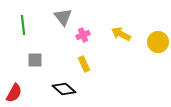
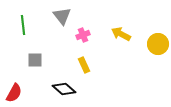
gray triangle: moved 1 px left, 1 px up
yellow circle: moved 2 px down
yellow rectangle: moved 1 px down
